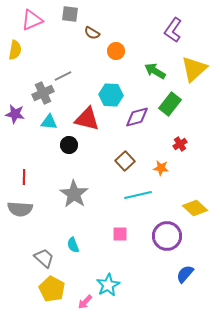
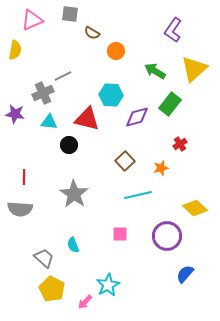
orange star: rotated 21 degrees counterclockwise
